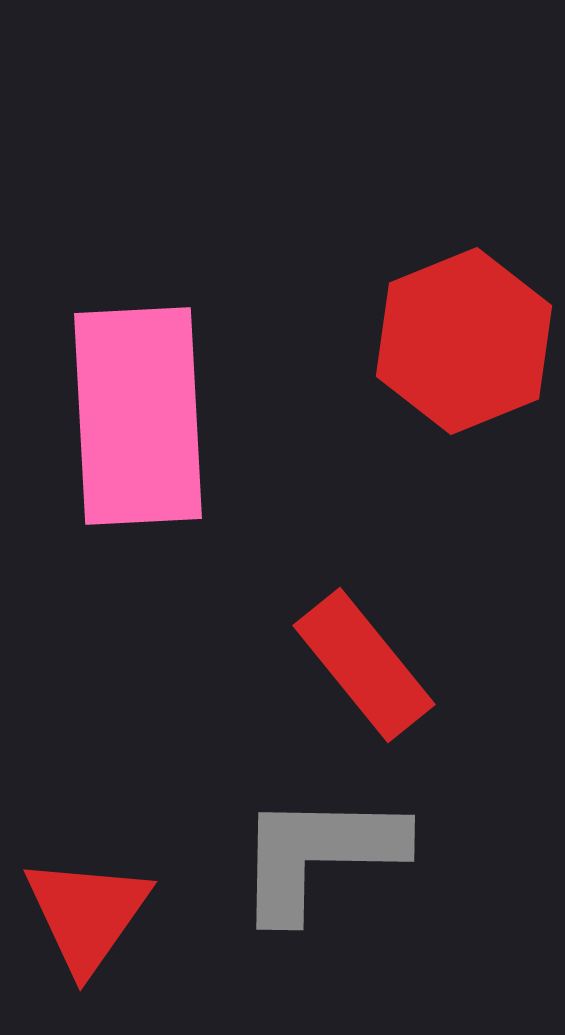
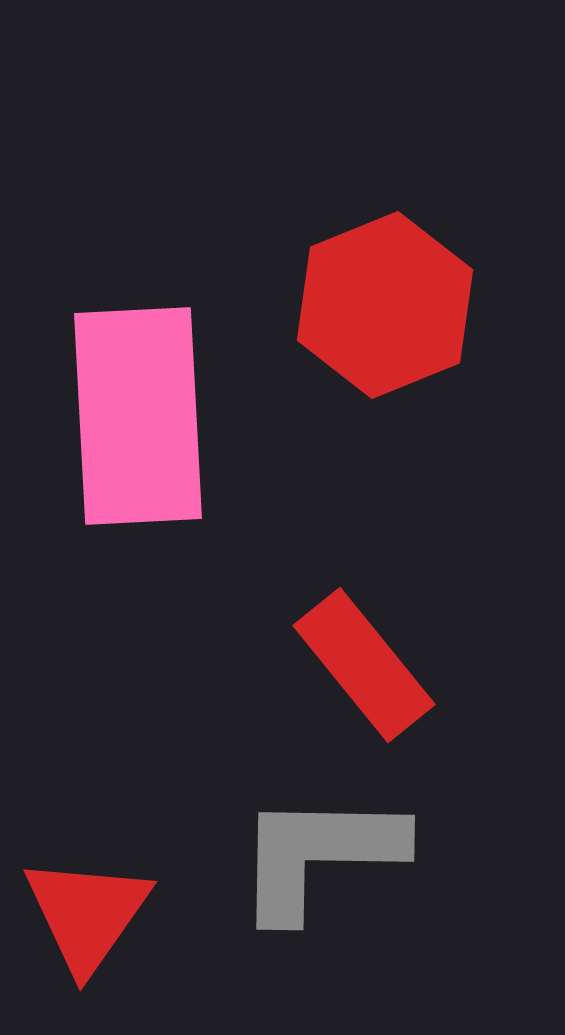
red hexagon: moved 79 px left, 36 px up
